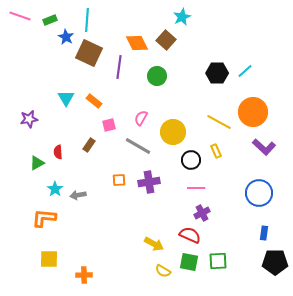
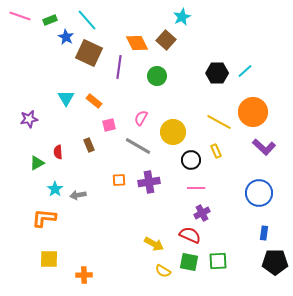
cyan line at (87, 20): rotated 45 degrees counterclockwise
brown rectangle at (89, 145): rotated 56 degrees counterclockwise
